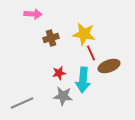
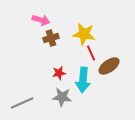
pink arrow: moved 8 px right, 6 px down; rotated 12 degrees clockwise
brown ellipse: rotated 15 degrees counterclockwise
gray star: moved 1 px left, 1 px down
